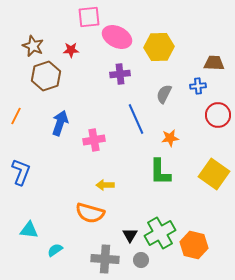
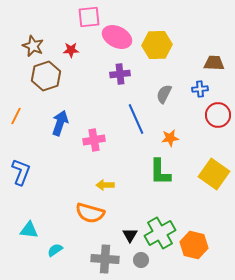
yellow hexagon: moved 2 px left, 2 px up
blue cross: moved 2 px right, 3 px down
